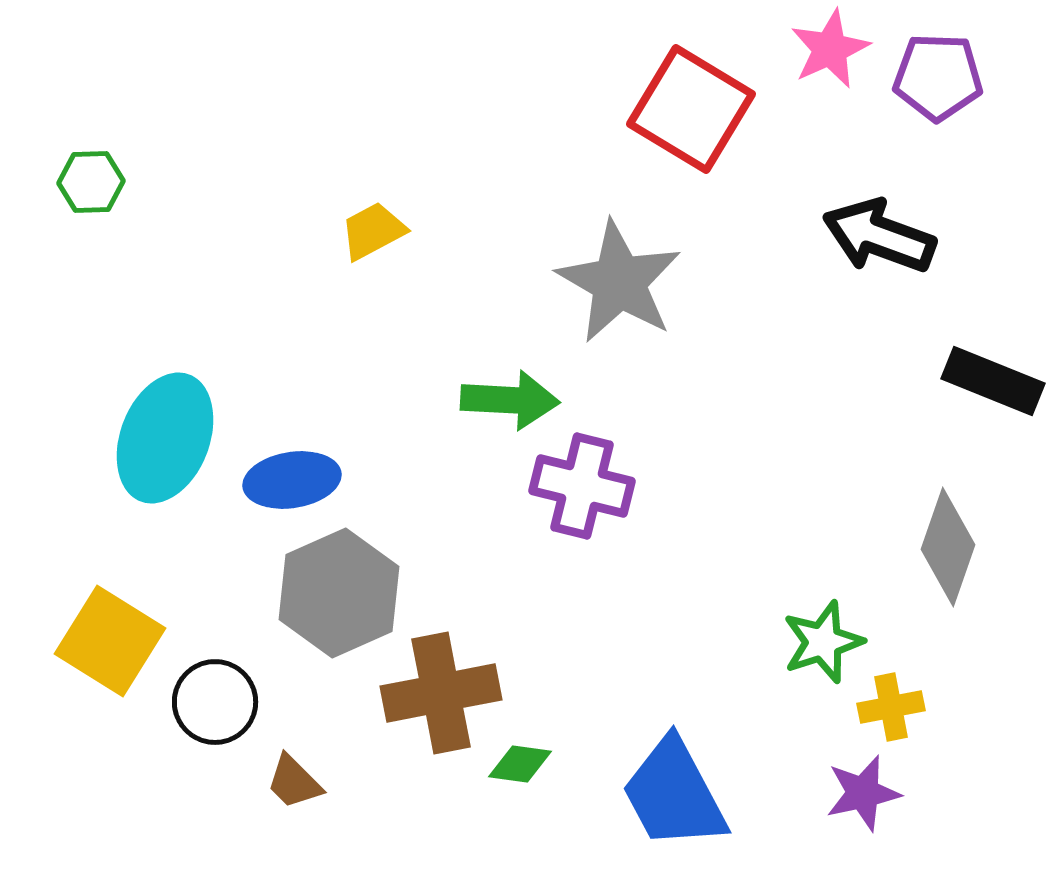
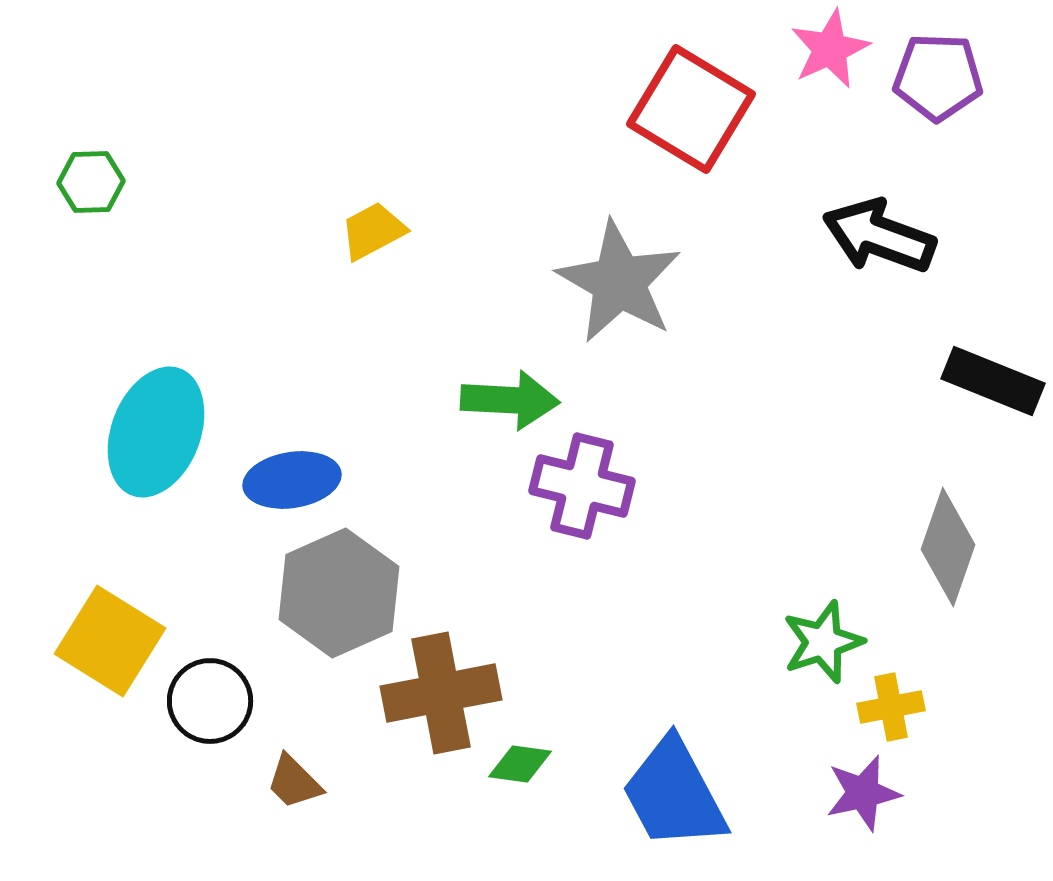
cyan ellipse: moved 9 px left, 6 px up
black circle: moved 5 px left, 1 px up
